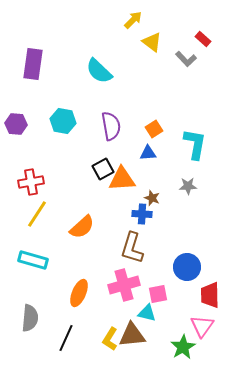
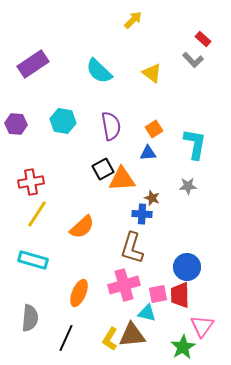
yellow triangle: moved 31 px down
gray L-shape: moved 7 px right, 1 px down
purple rectangle: rotated 48 degrees clockwise
red trapezoid: moved 30 px left
